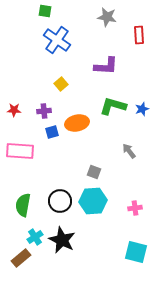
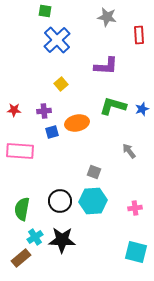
blue cross: rotated 12 degrees clockwise
green semicircle: moved 1 px left, 4 px down
black star: rotated 24 degrees counterclockwise
